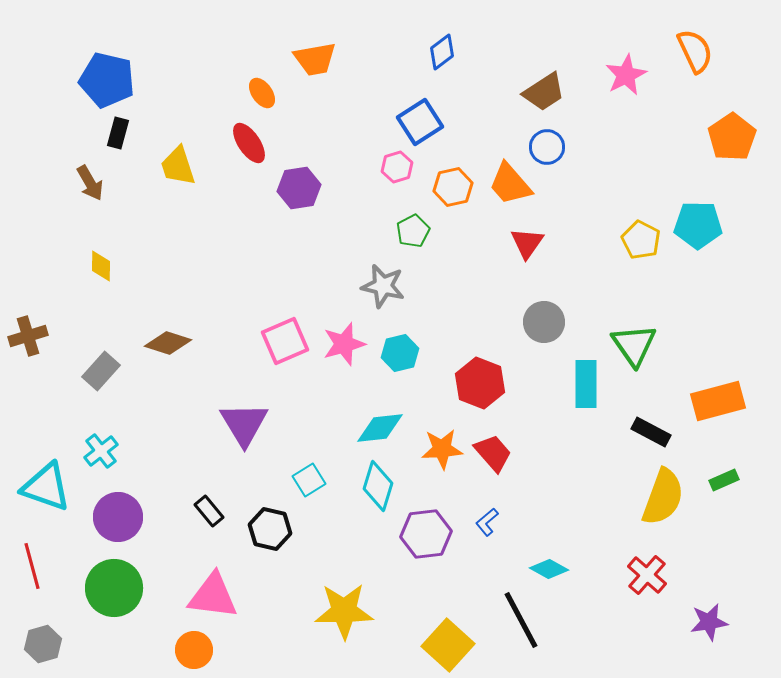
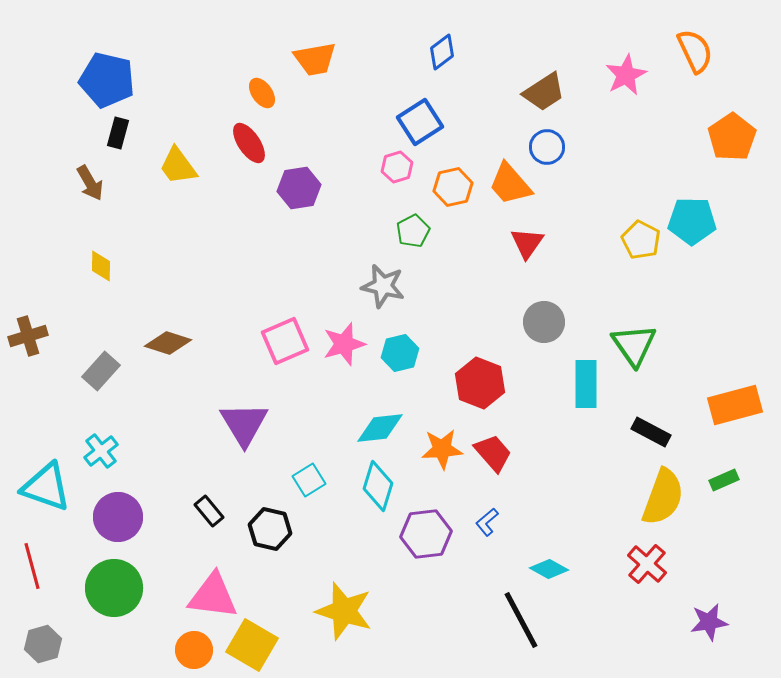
yellow trapezoid at (178, 166): rotated 18 degrees counterclockwise
cyan pentagon at (698, 225): moved 6 px left, 4 px up
orange rectangle at (718, 401): moved 17 px right, 4 px down
red cross at (647, 575): moved 11 px up
yellow star at (344, 611): rotated 18 degrees clockwise
yellow square at (448, 645): moved 196 px left; rotated 12 degrees counterclockwise
